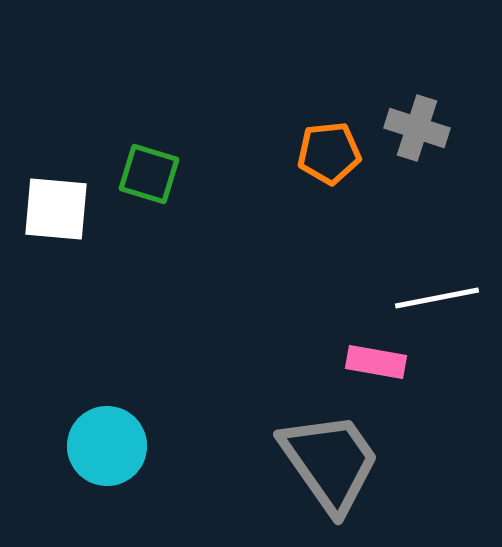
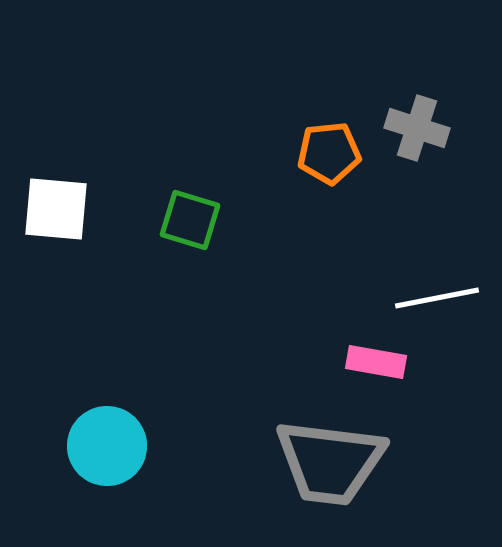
green square: moved 41 px right, 46 px down
gray trapezoid: rotated 132 degrees clockwise
